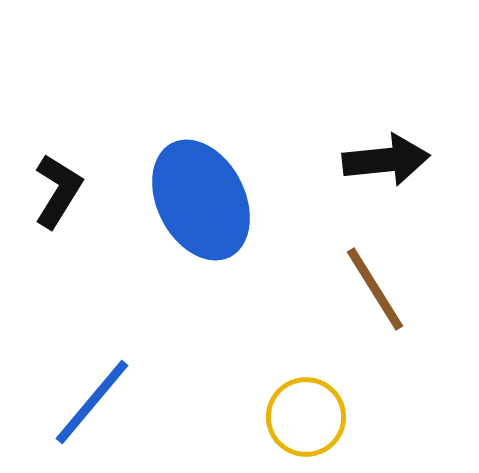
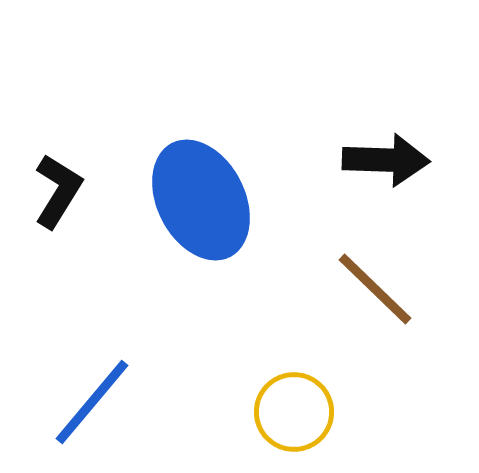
black arrow: rotated 8 degrees clockwise
brown line: rotated 14 degrees counterclockwise
yellow circle: moved 12 px left, 5 px up
